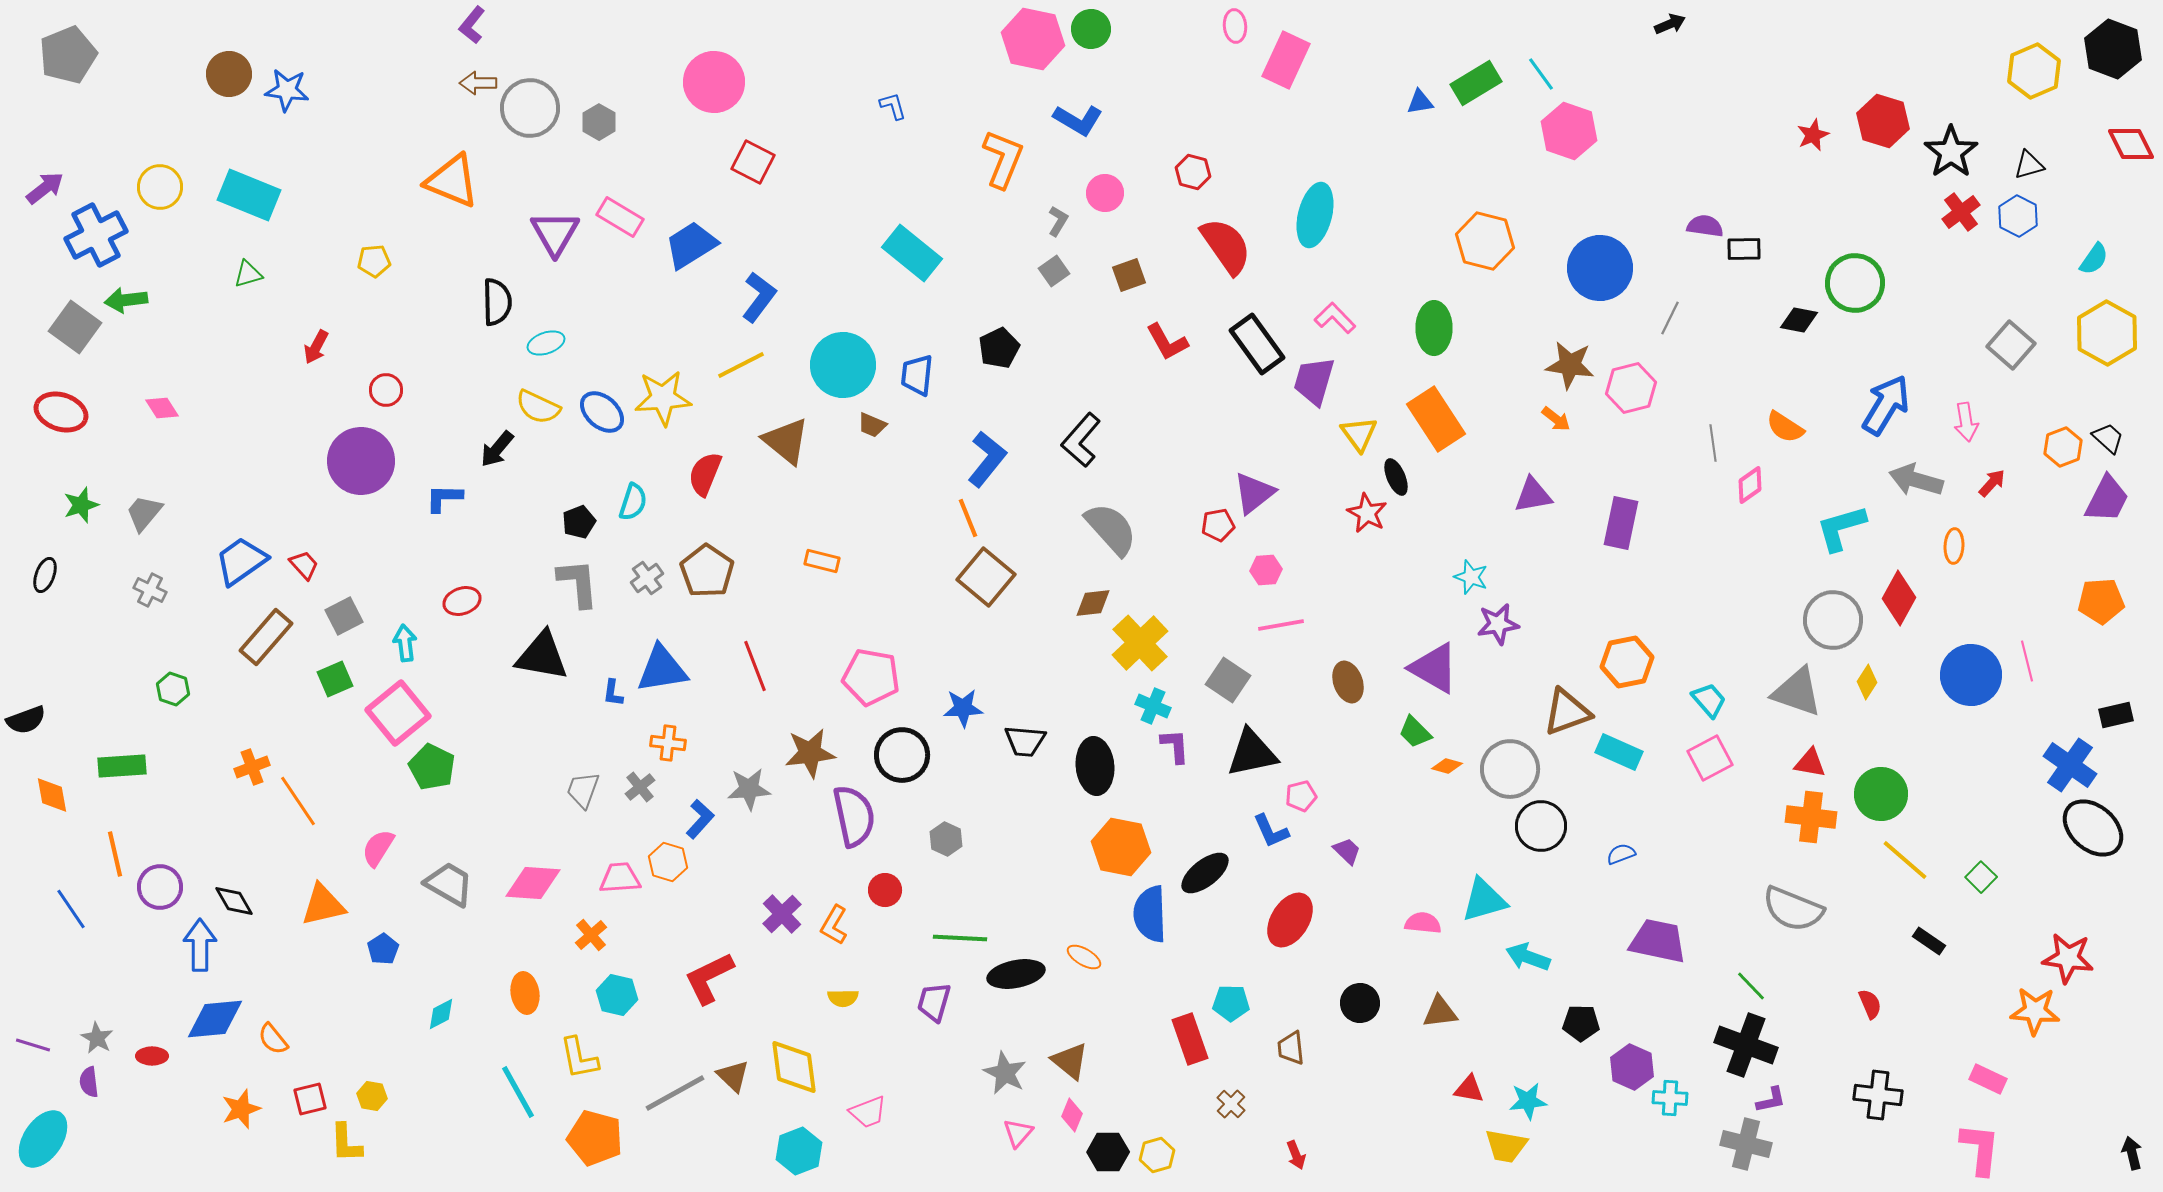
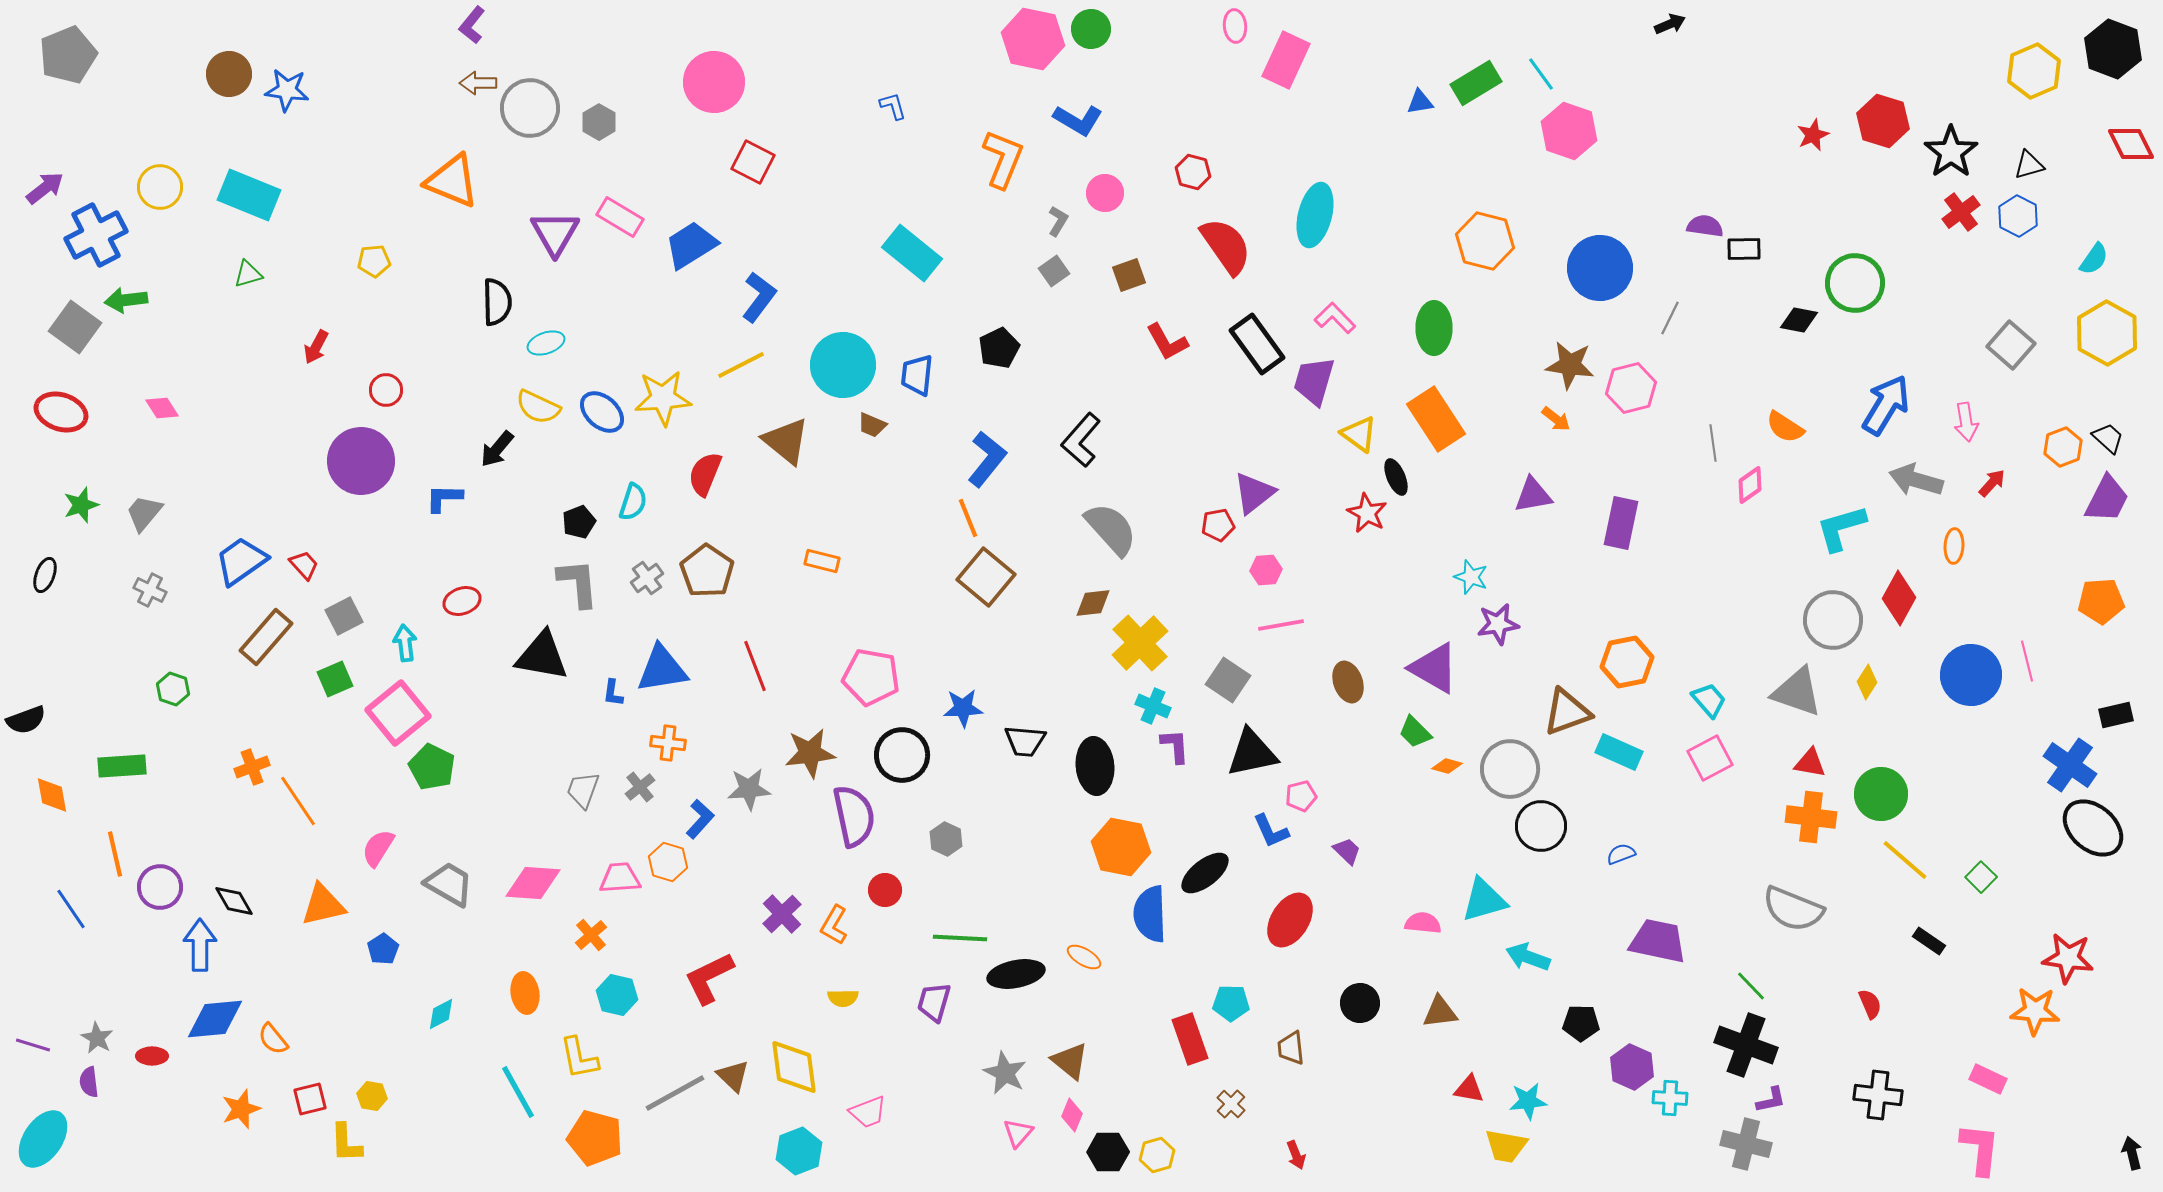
yellow triangle at (1359, 434): rotated 18 degrees counterclockwise
